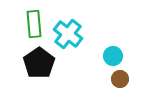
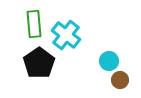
cyan cross: moved 2 px left, 1 px down
cyan circle: moved 4 px left, 5 px down
brown circle: moved 1 px down
